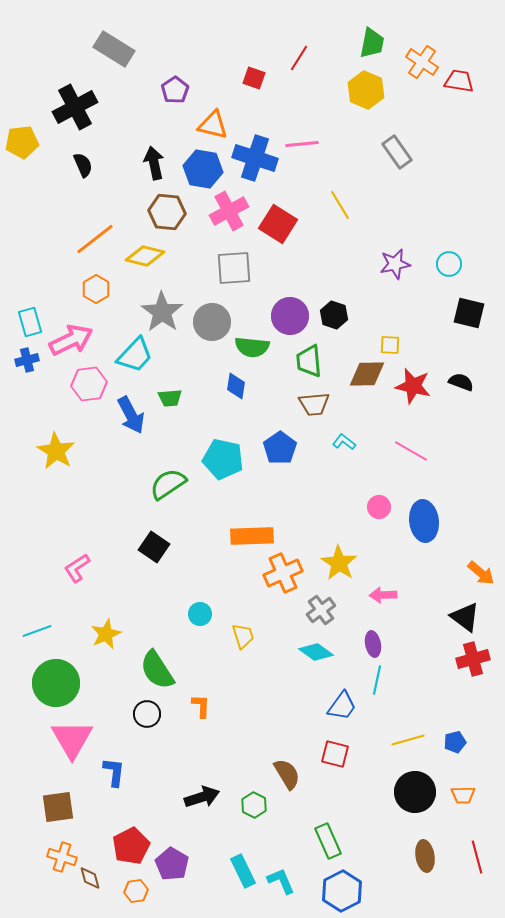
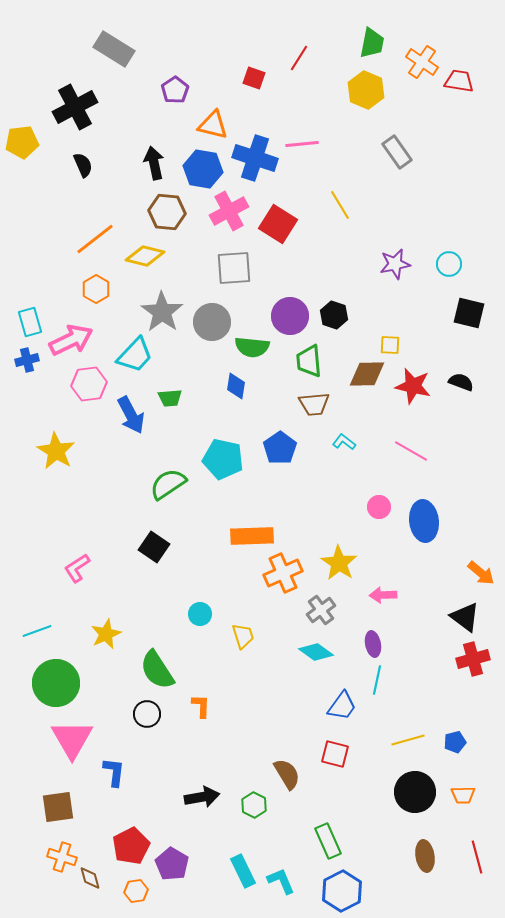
black arrow at (202, 797): rotated 8 degrees clockwise
